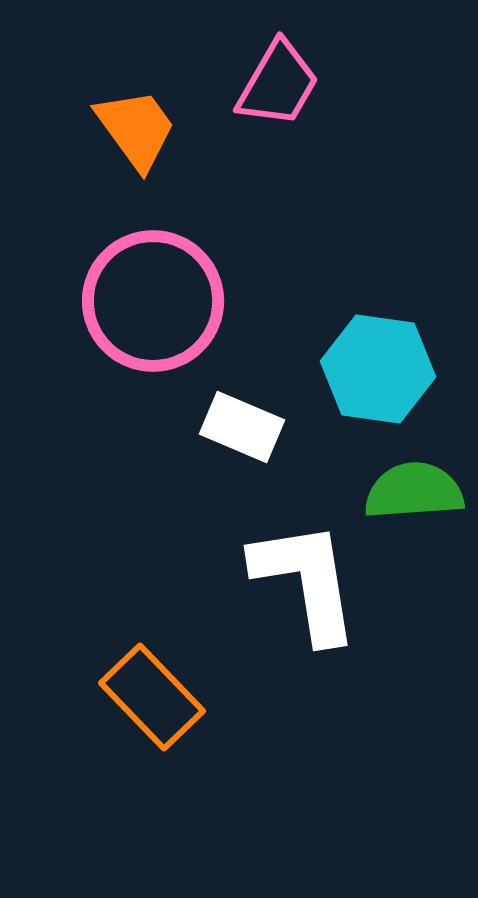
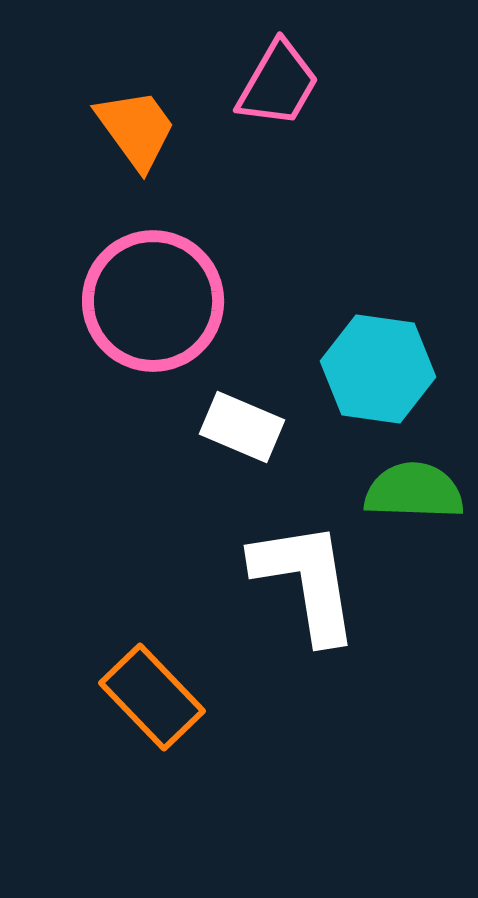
green semicircle: rotated 6 degrees clockwise
